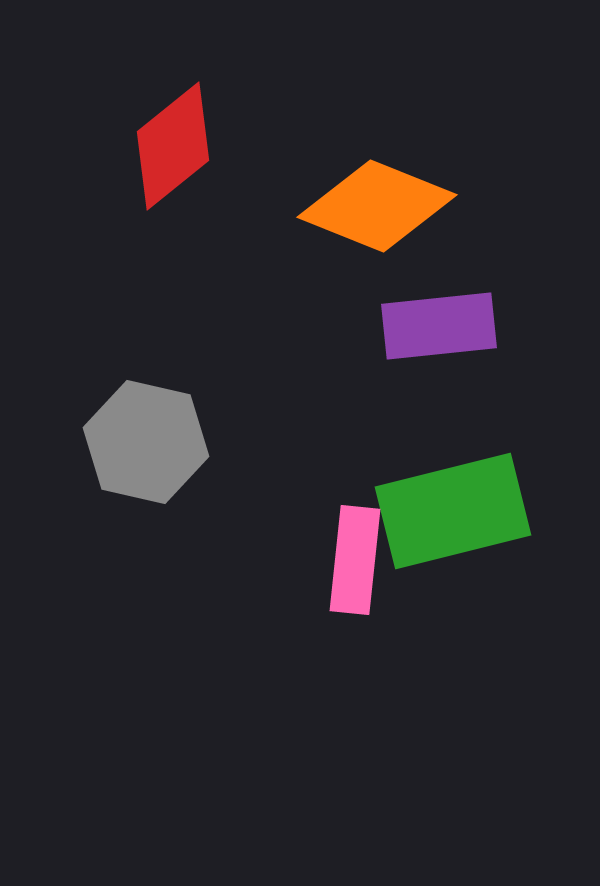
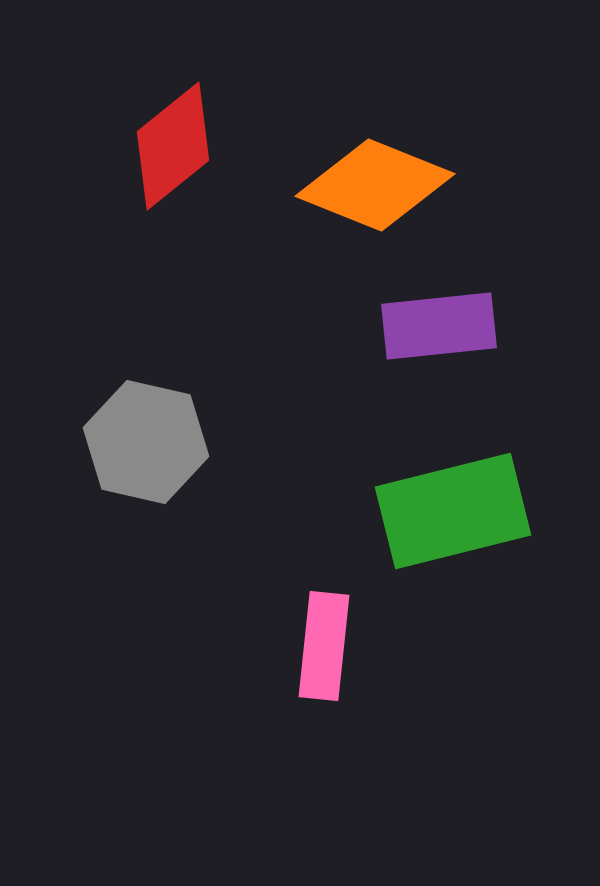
orange diamond: moved 2 px left, 21 px up
pink rectangle: moved 31 px left, 86 px down
